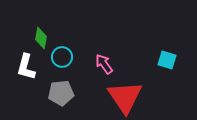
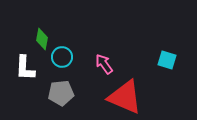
green diamond: moved 1 px right, 1 px down
white L-shape: moved 1 px left, 1 px down; rotated 12 degrees counterclockwise
red triangle: rotated 33 degrees counterclockwise
